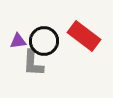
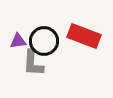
red rectangle: rotated 16 degrees counterclockwise
